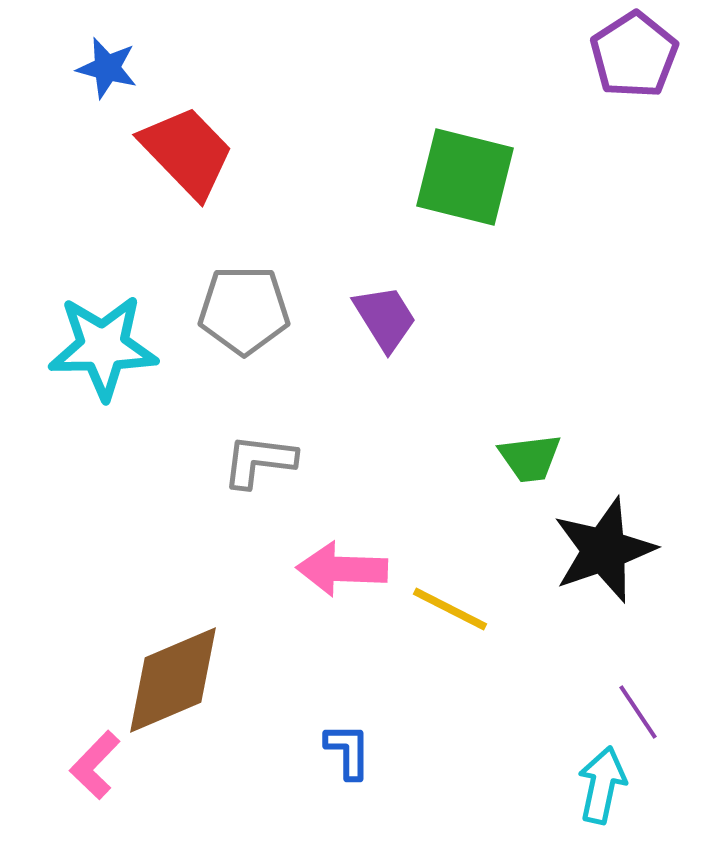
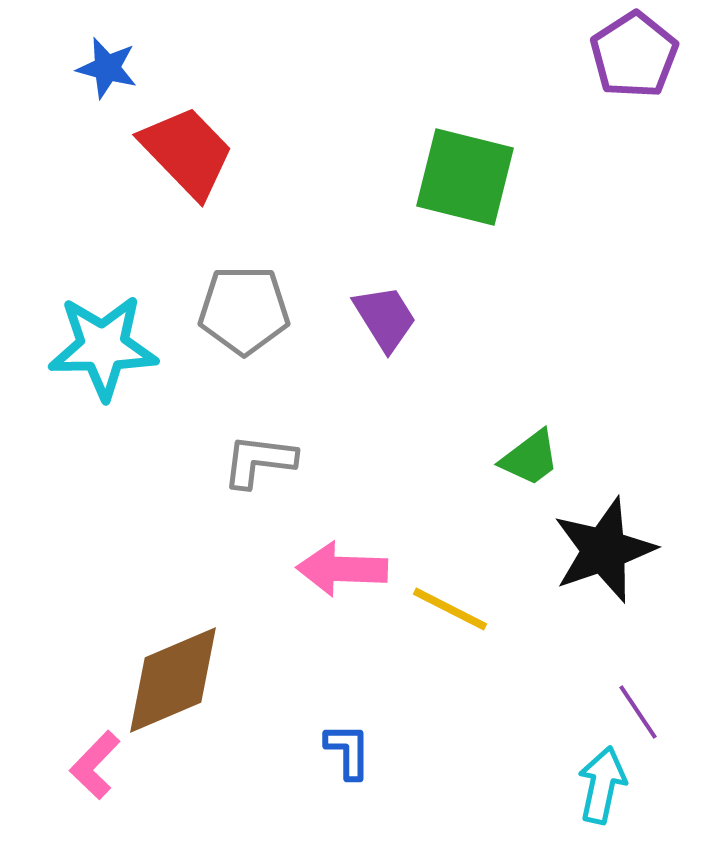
green trapezoid: rotated 30 degrees counterclockwise
